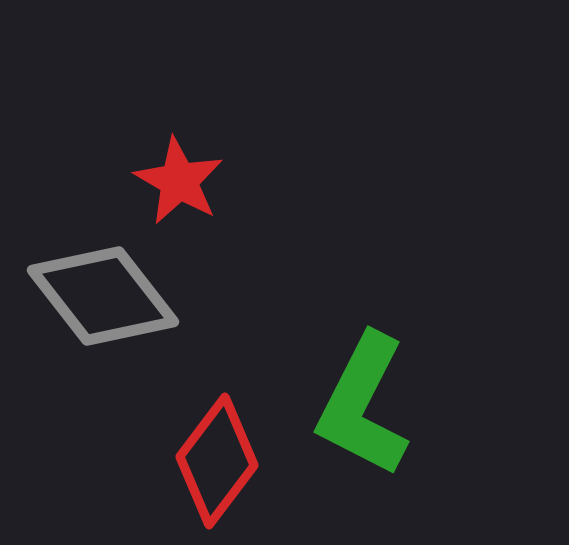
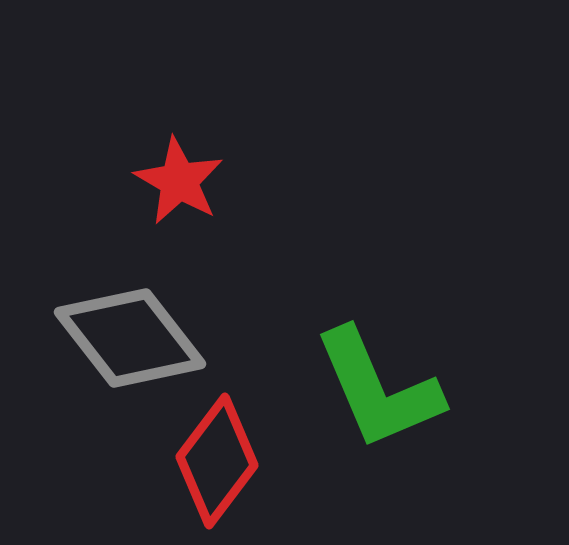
gray diamond: moved 27 px right, 42 px down
green L-shape: moved 15 px right, 16 px up; rotated 50 degrees counterclockwise
